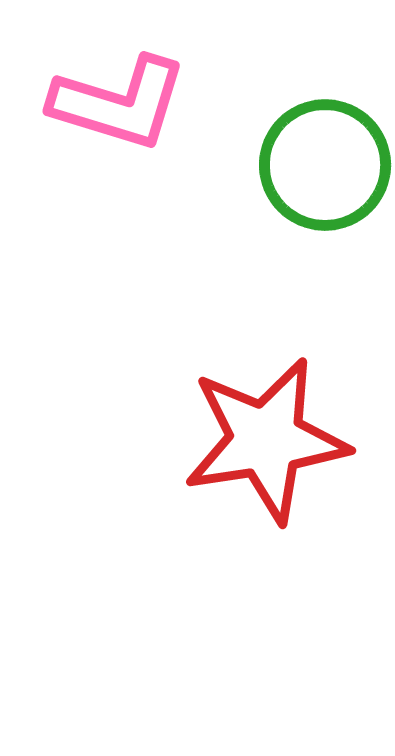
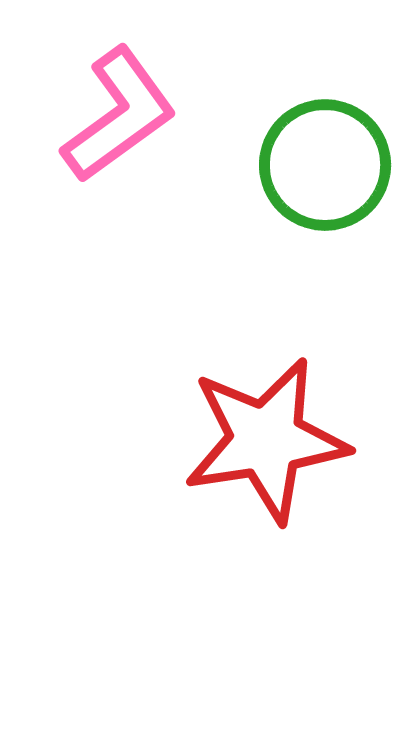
pink L-shape: moved 12 px down; rotated 53 degrees counterclockwise
